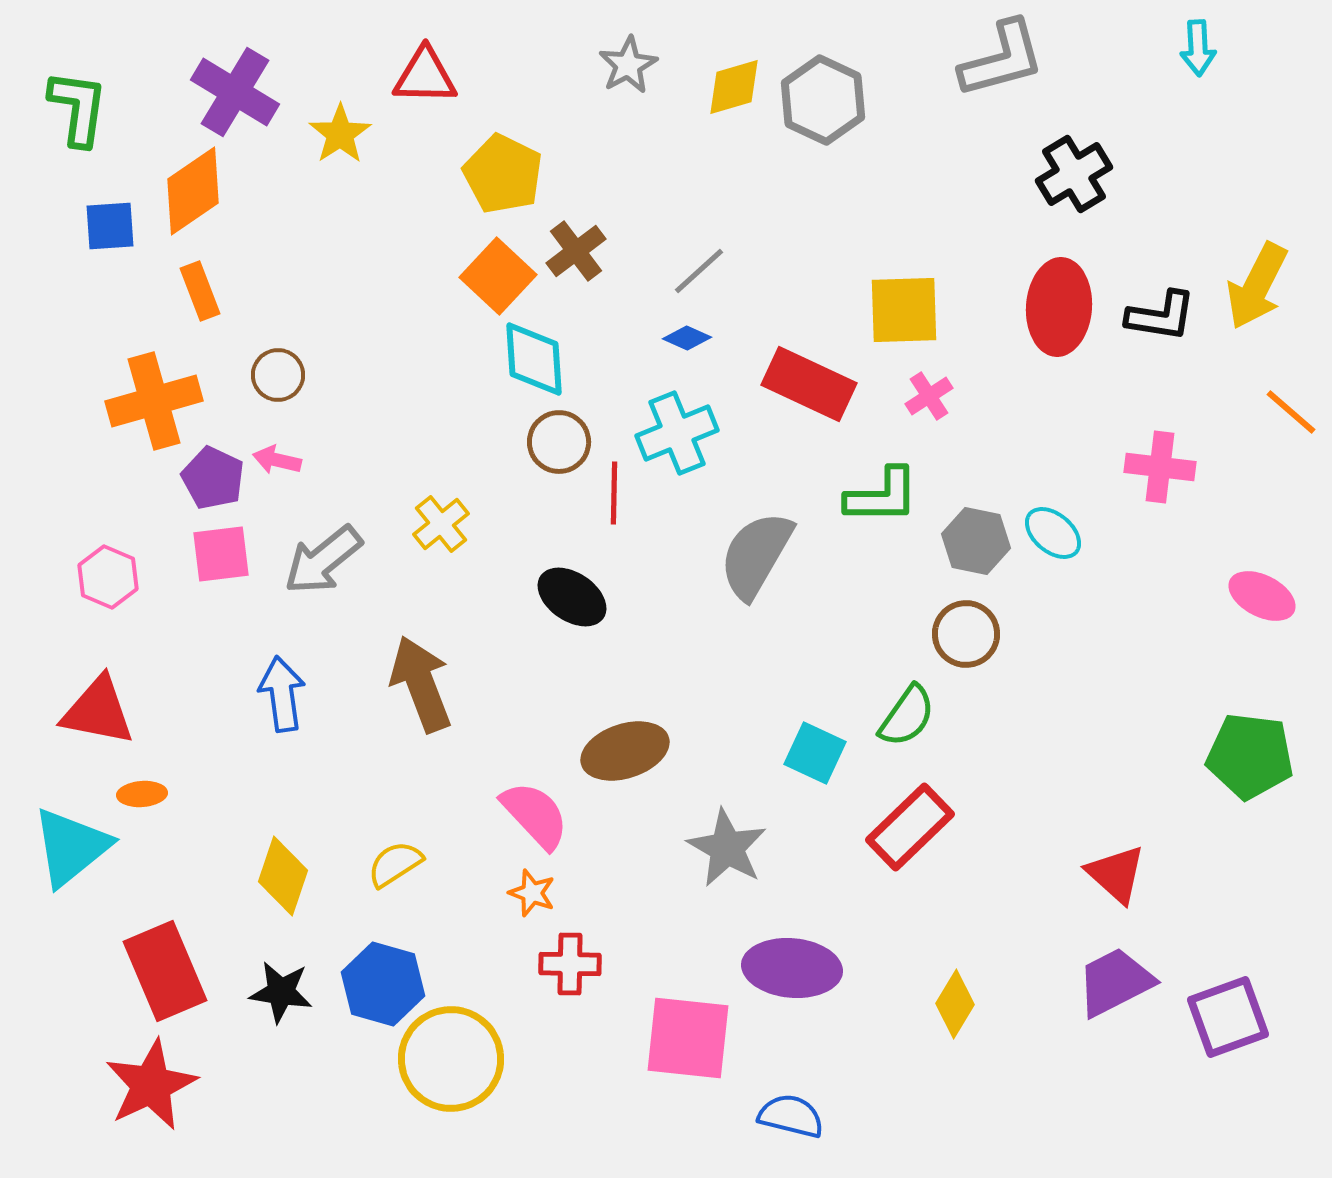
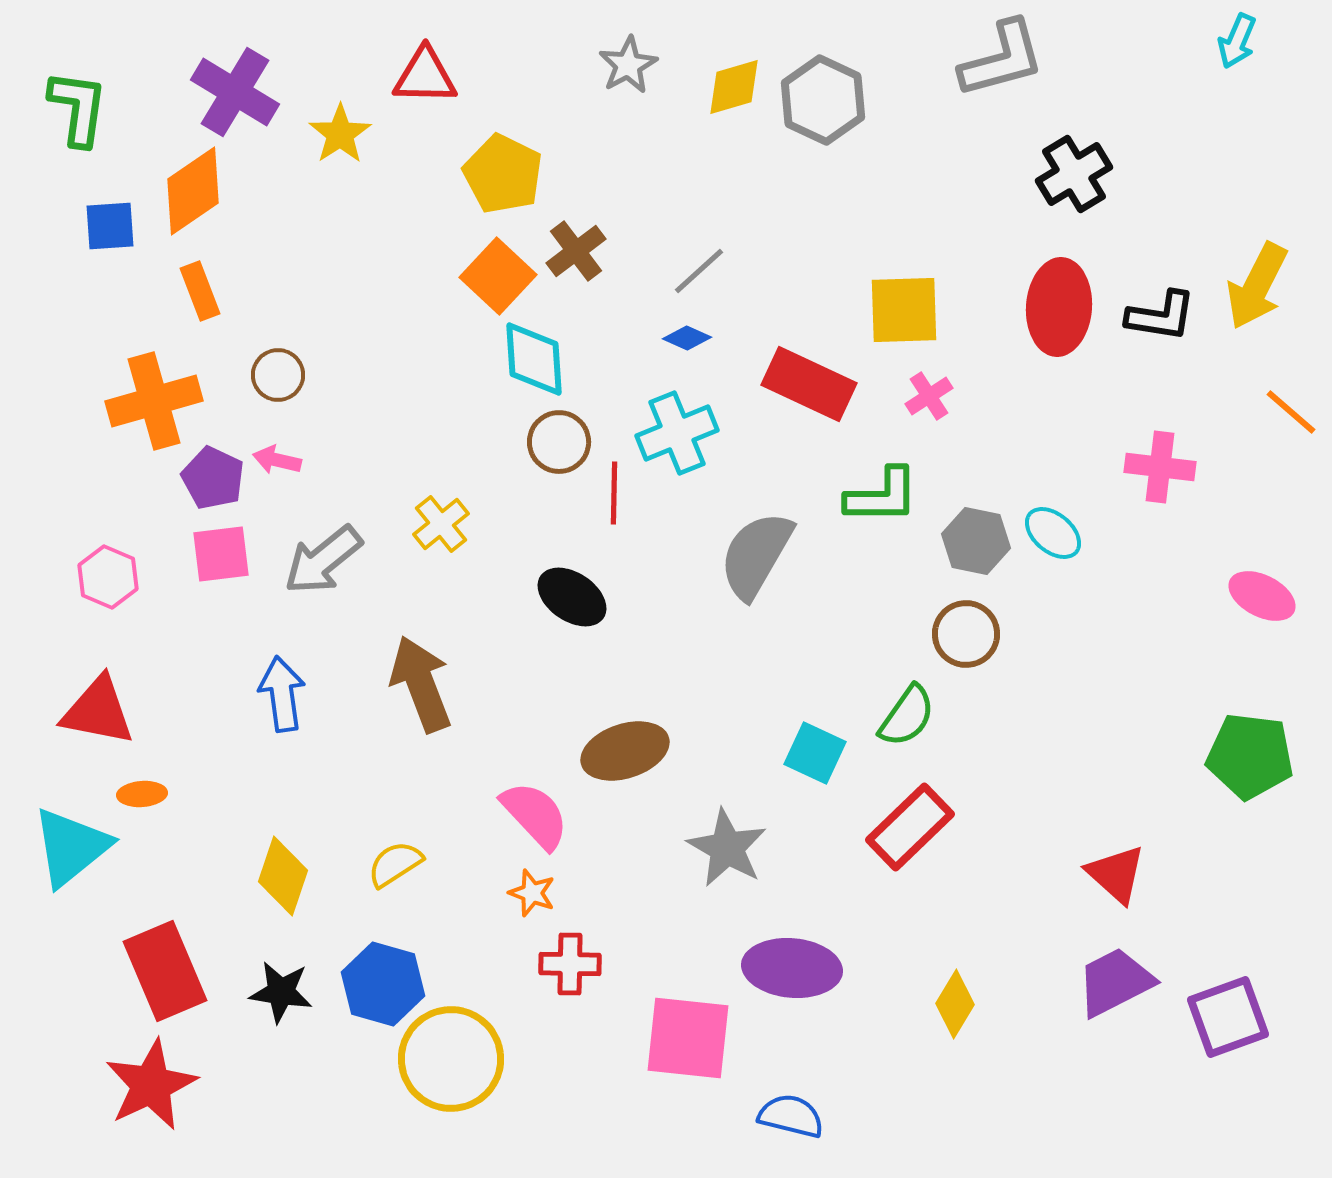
cyan arrow at (1198, 48): moved 39 px right, 7 px up; rotated 26 degrees clockwise
